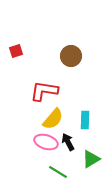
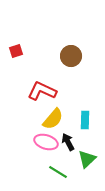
red L-shape: moved 2 px left; rotated 16 degrees clockwise
green triangle: moved 4 px left; rotated 12 degrees counterclockwise
